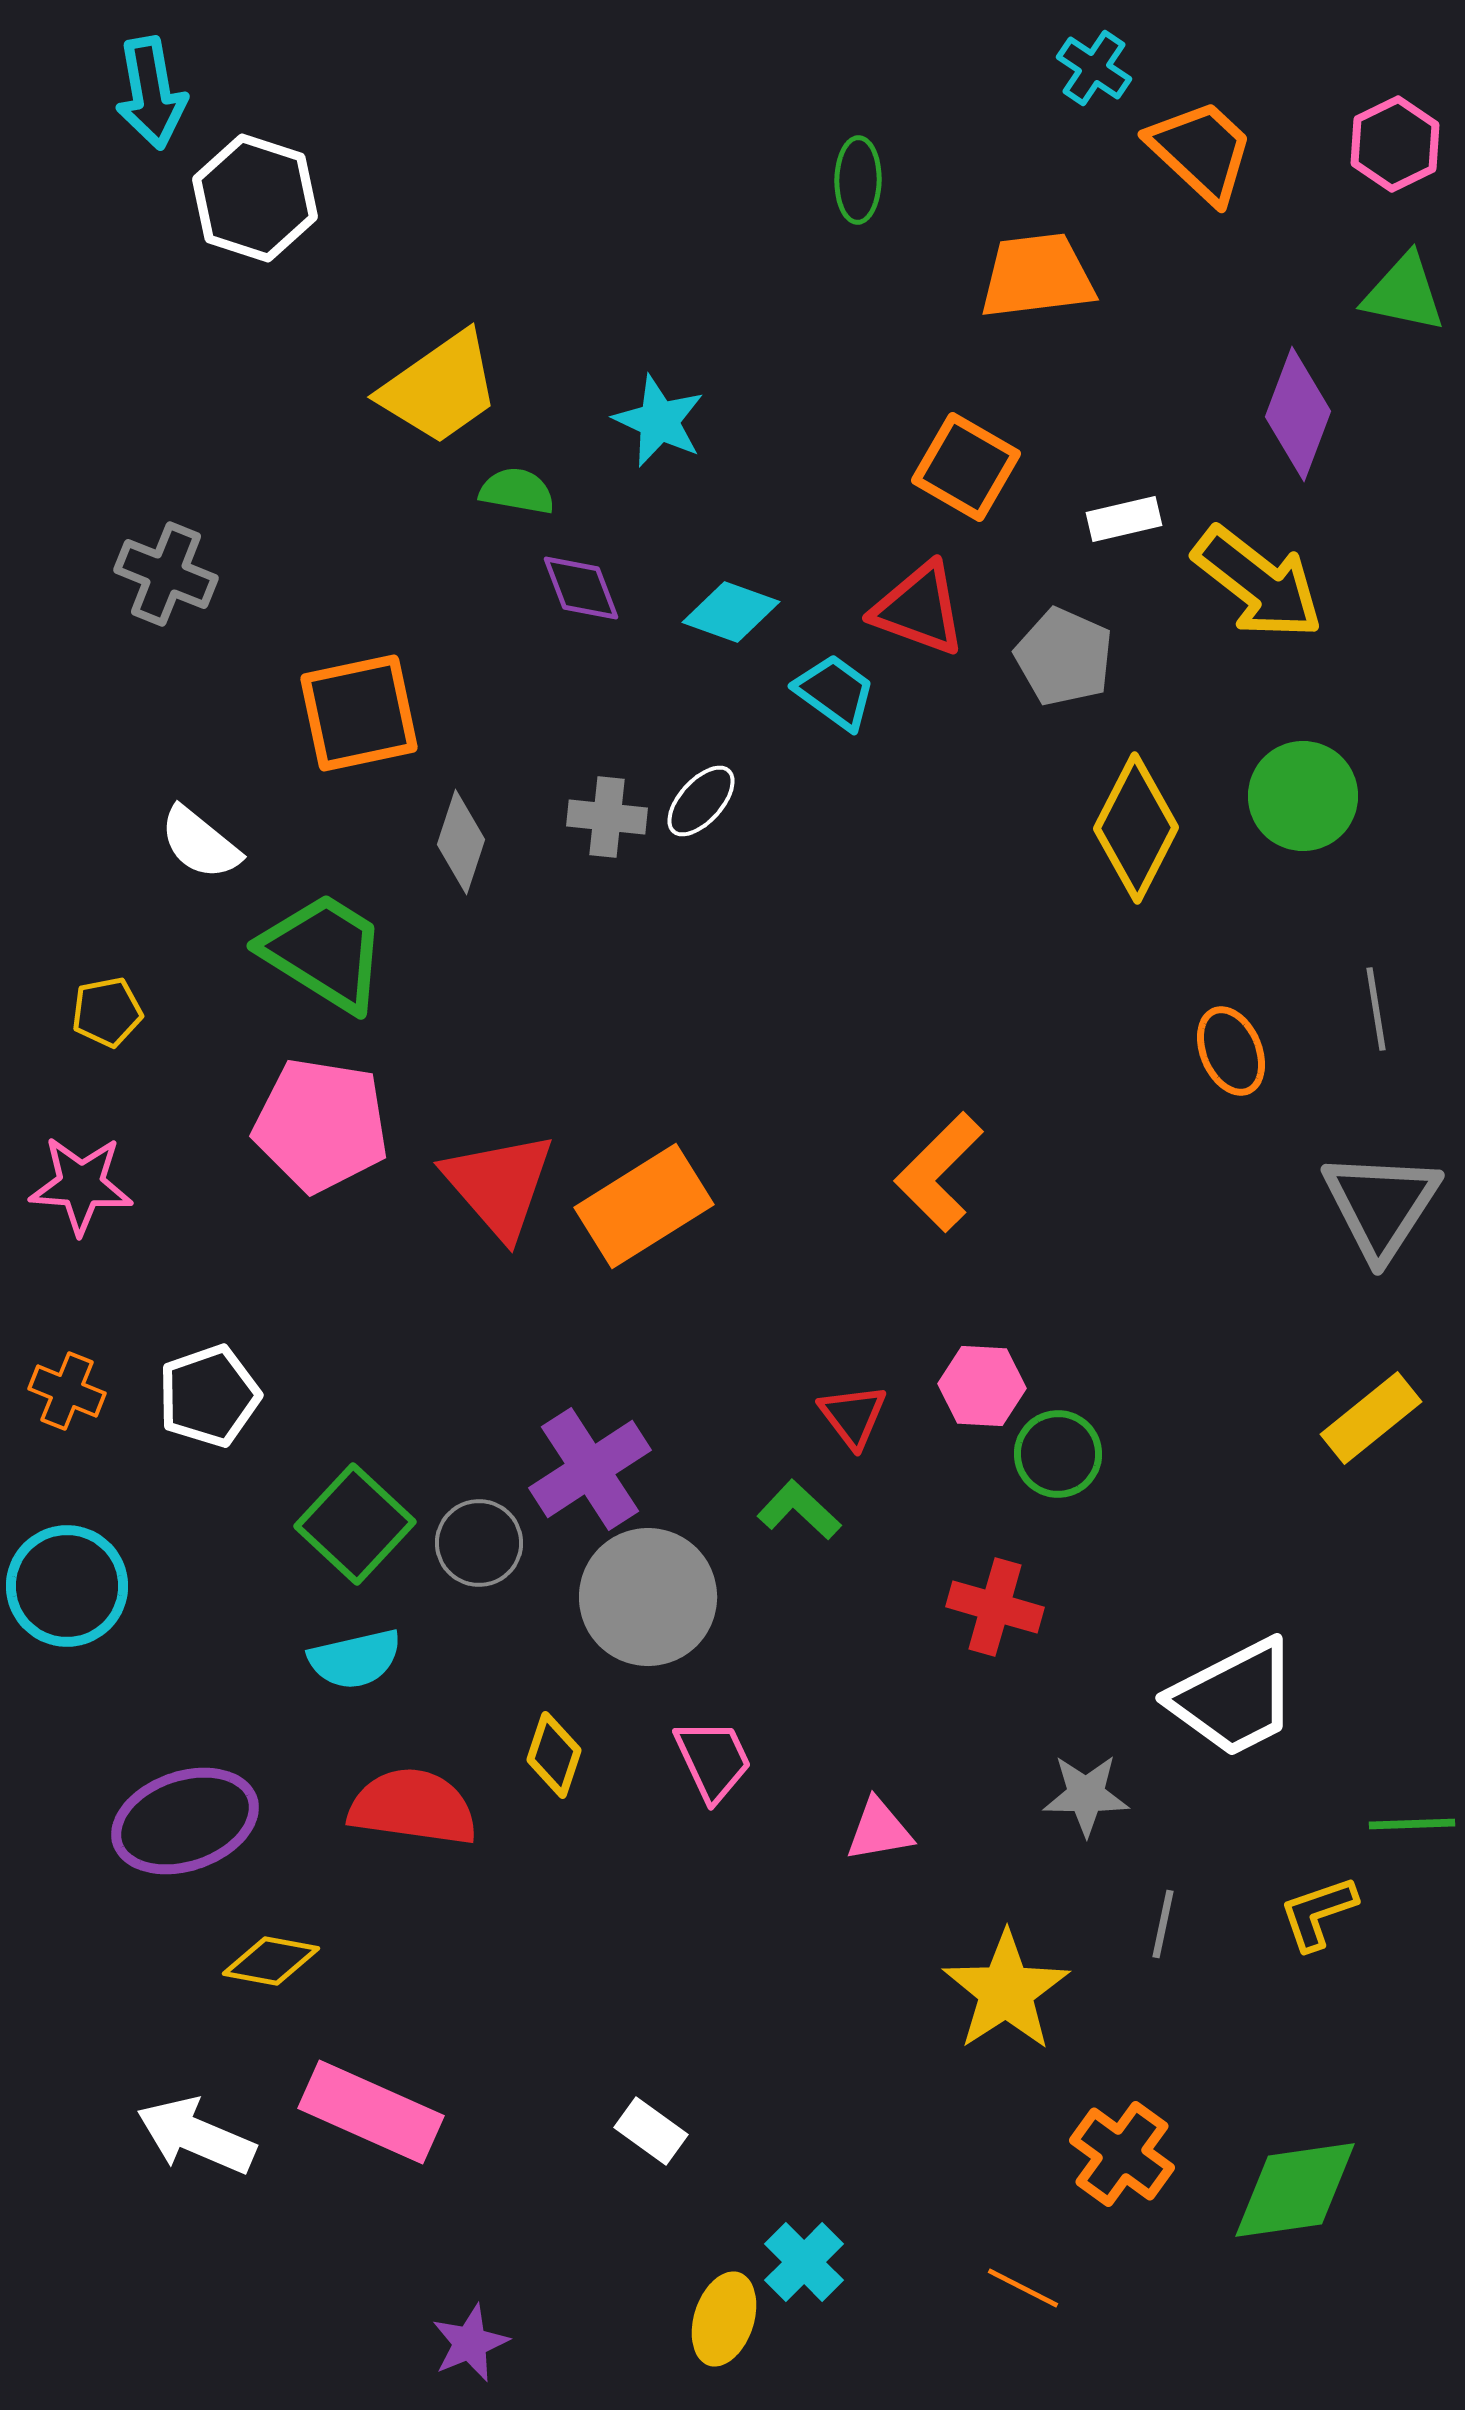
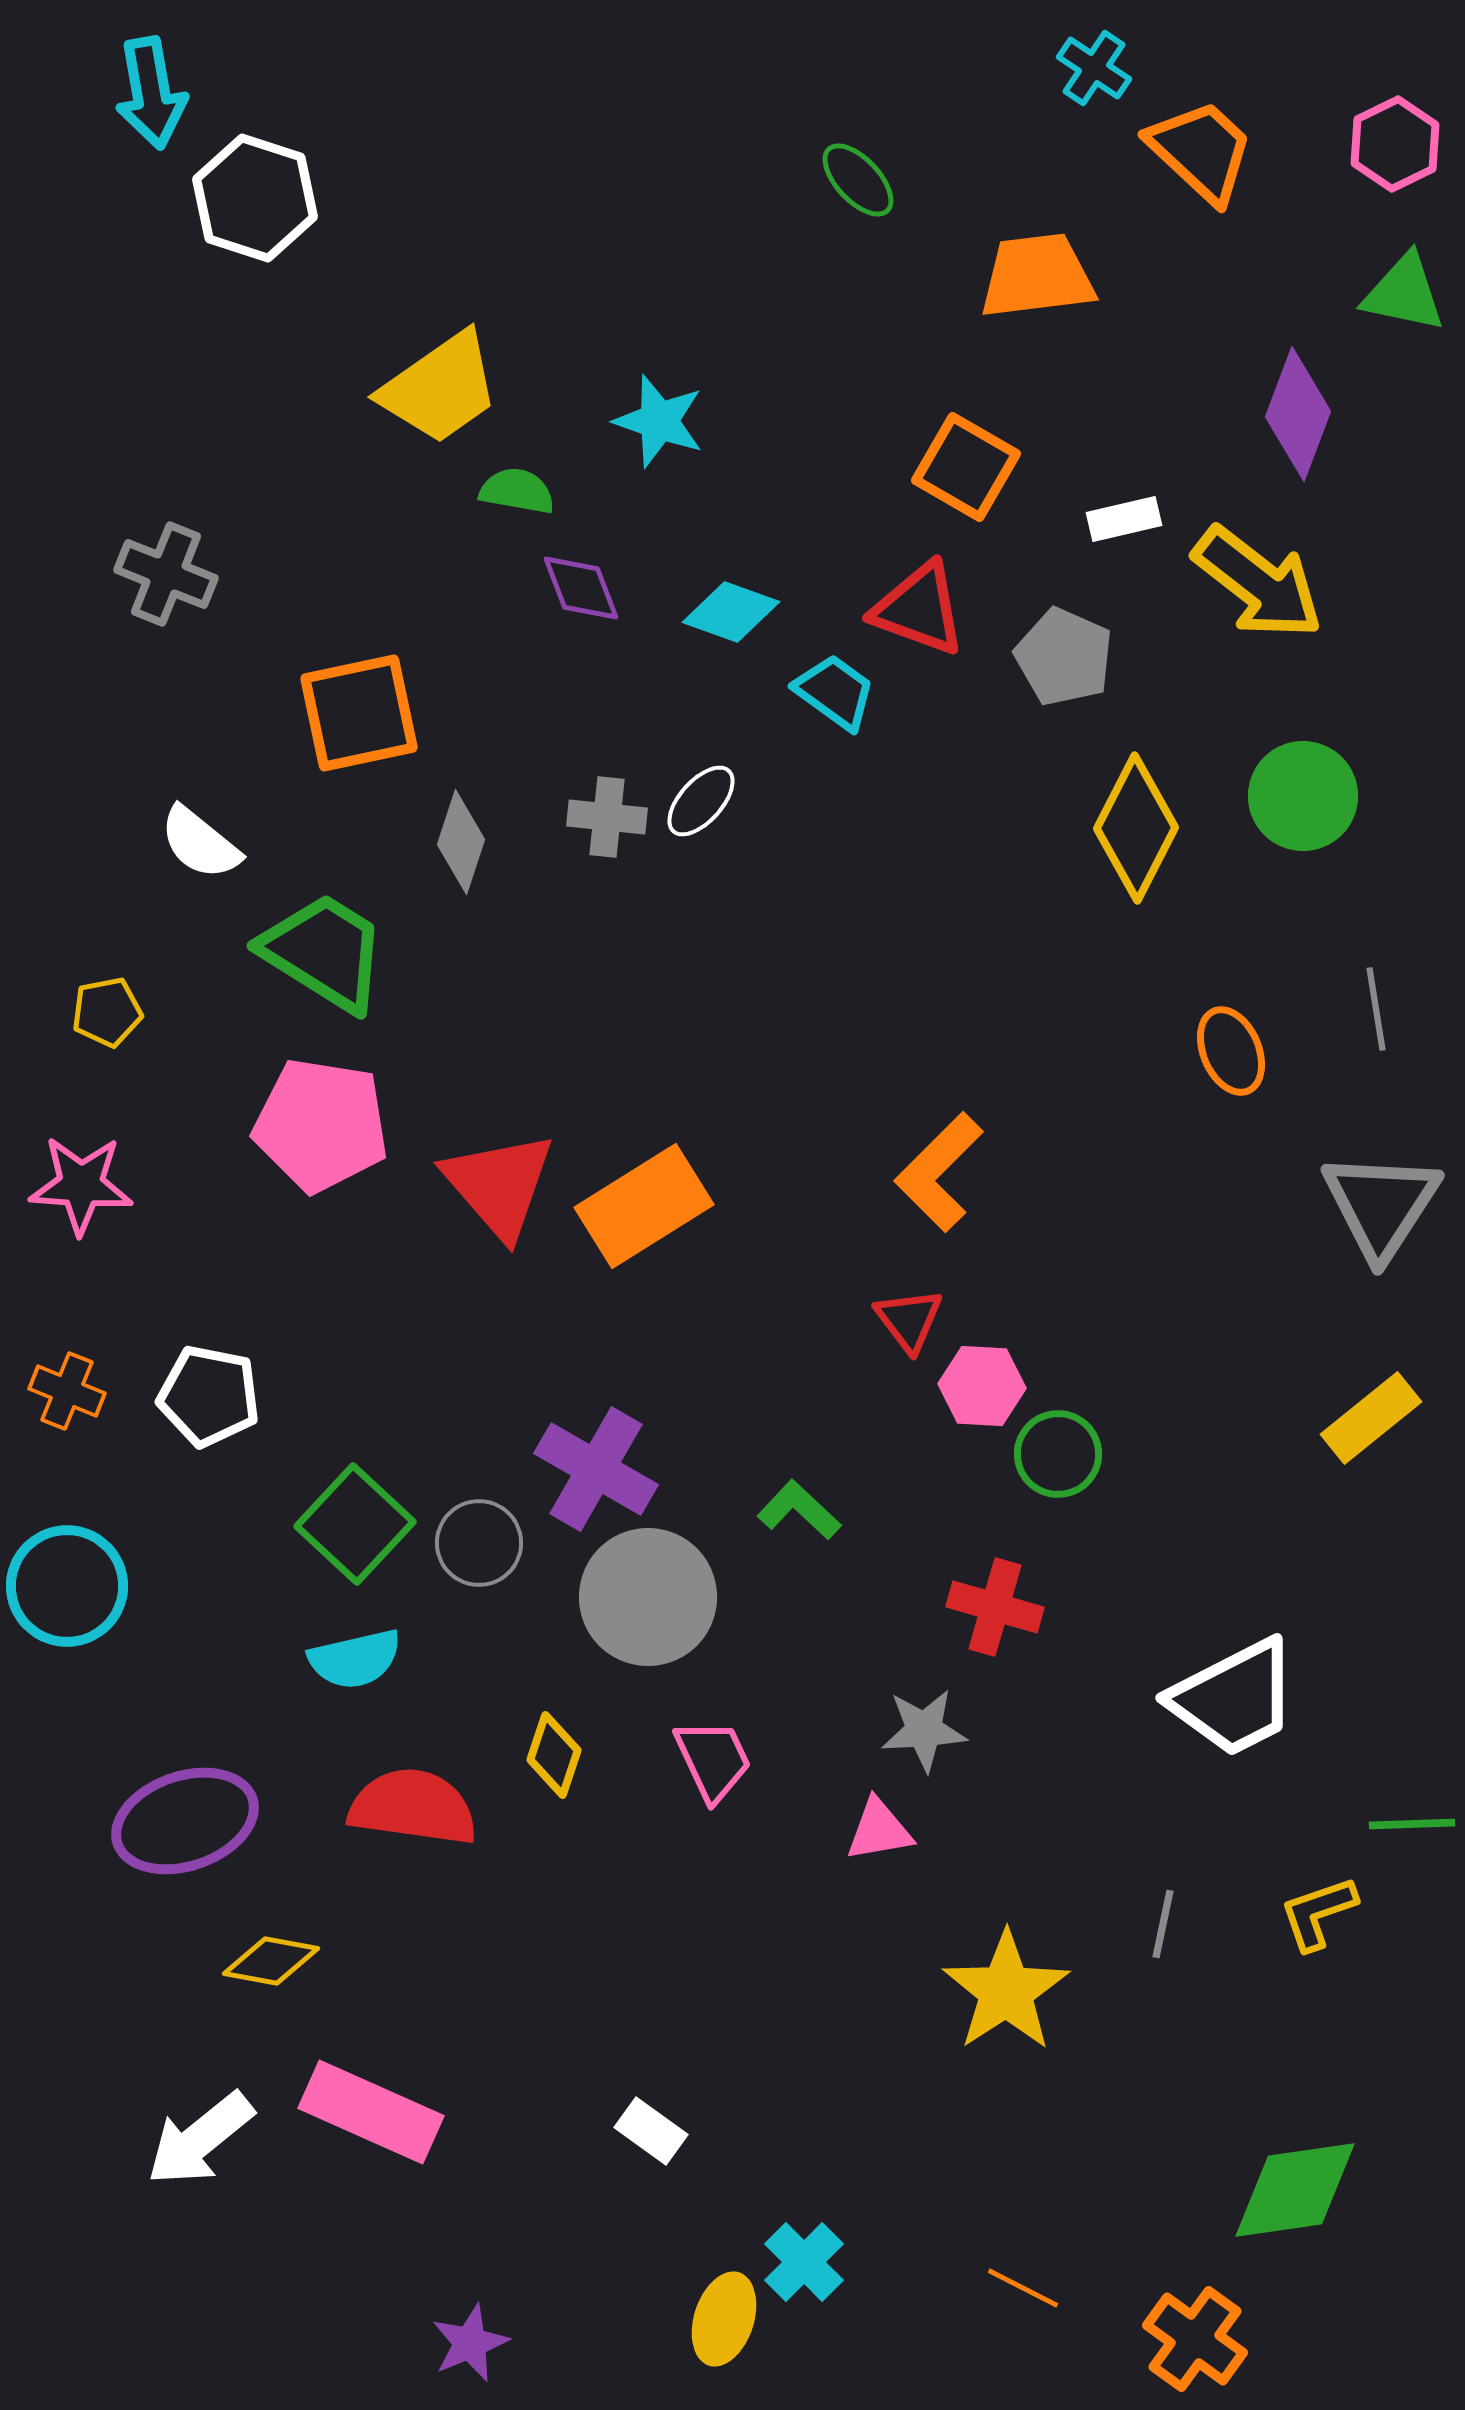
green ellipse at (858, 180): rotated 44 degrees counterclockwise
cyan star at (659, 421): rotated 6 degrees counterclockwise
white pentagon at (209, 1396): rotated 30 degrees clockwise
red triangle at (853, 1416): moved 56 px right, 96 px up
purple cross at (590, 1469): moved 6 px right; rotated 27 degrees counterclockwise
gray star at (1086, 1795): moved 162 px left, 65 px up; rotated 4 degrees counterclockwise
white arrow at (196, 2136): moved 4 px right, 3 px down; rotated 62 degrees counterclockwise
orange cross at (1122, 2154): moved 73 px right, 185 px down
